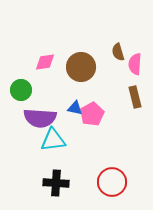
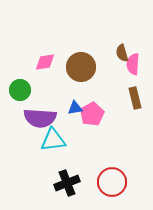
brown semicircle: moved 4 px right, 1 px down
pink semicircle: moved 2 px left
green circle: moved 1 px left
brown rectangle: moved 1 px down
blue triangle: rotated 21 degrees counterclockwise
black cross: moved 11 px right; rotated 25 degrees counterclockwise
